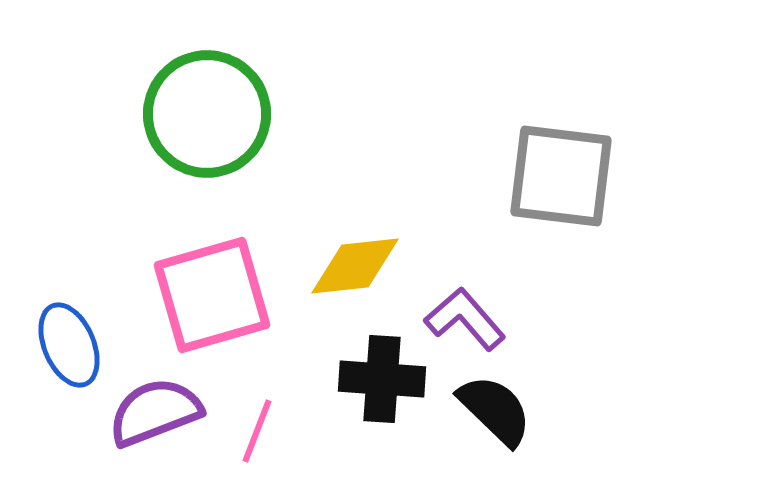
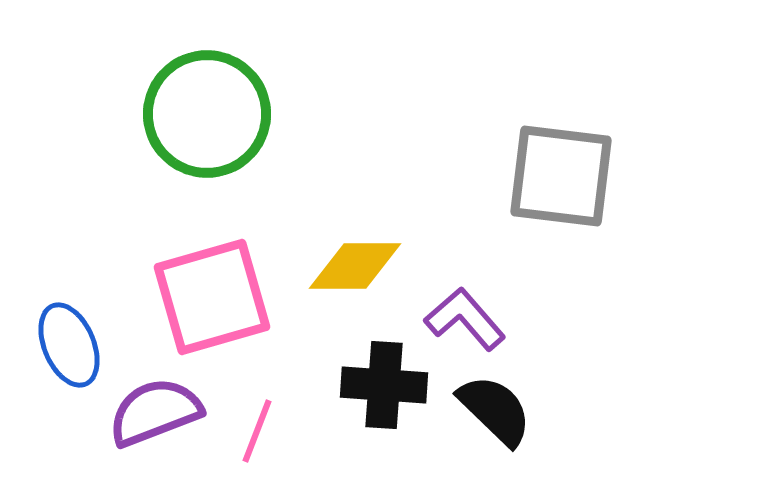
yellow diamond: rotated 6 degrees clockwise
pink square: moved 2 px down
black cross: moved 2 px right, 6 px down
